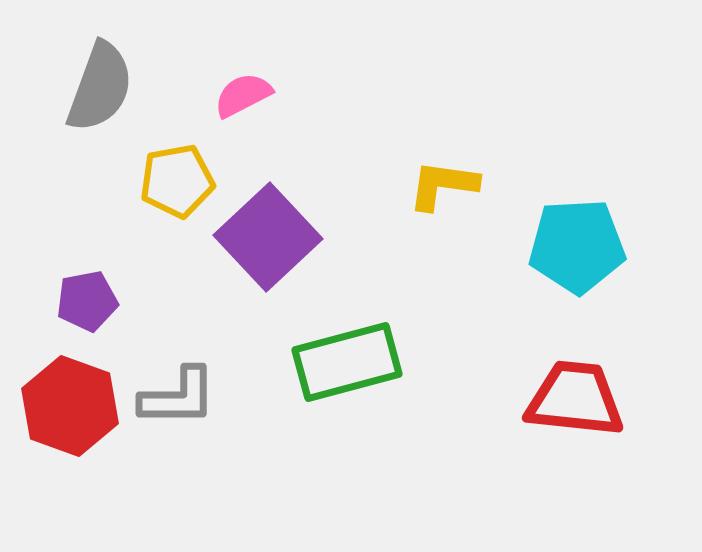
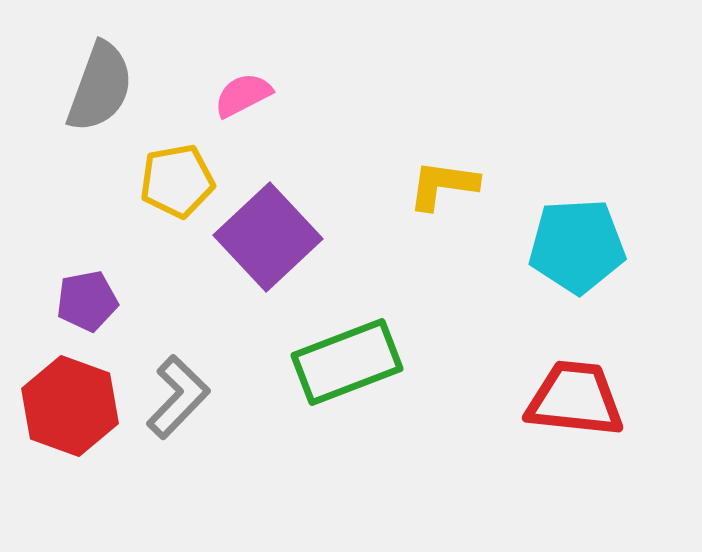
green rectangle: rotated 6 degrees counterclockwise
gray L-shape: rotated 46 degrees counterclockwise
